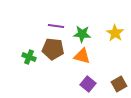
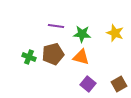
yellow star: rotated 12 degrees counterclockwise
brown pentagon: moved 5 px down; rotated 20 degrees counterclockwise
orange triangle: moved 1 px left, 1 px down
